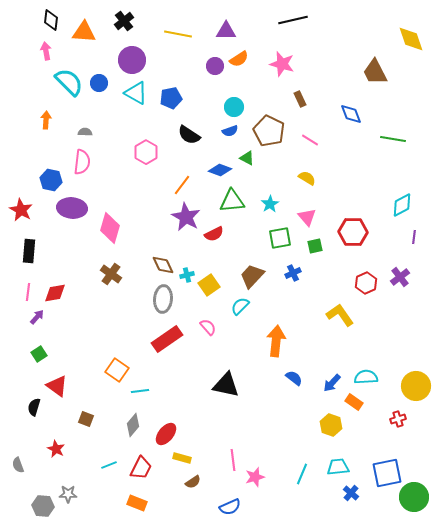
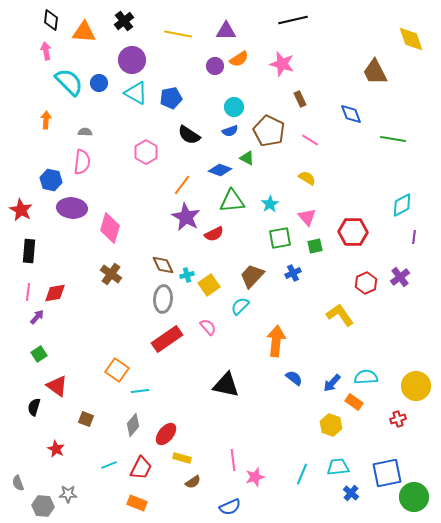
gray semicircle at (18, 465): moved 18 px down
